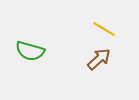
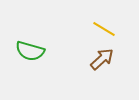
brown arrow: moved 3 px right
